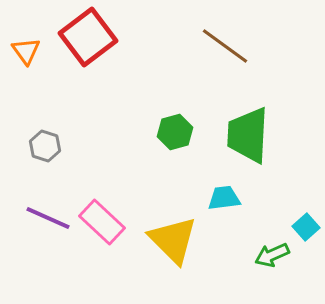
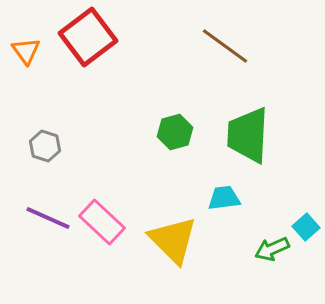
green arrow: moved 6 px up
